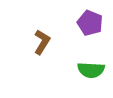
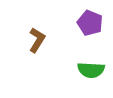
brown L-shape: moved 5 px left, 2 px up
